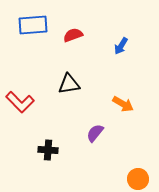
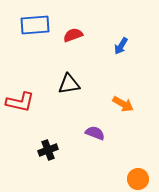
blue rectangle: moved 2 px right
red L-shape: rotated 32 degrees counterclockwise
purple semicircle: rotated 72 degrees clockwise
black cross: rotated 24 degrees counterclockwise
